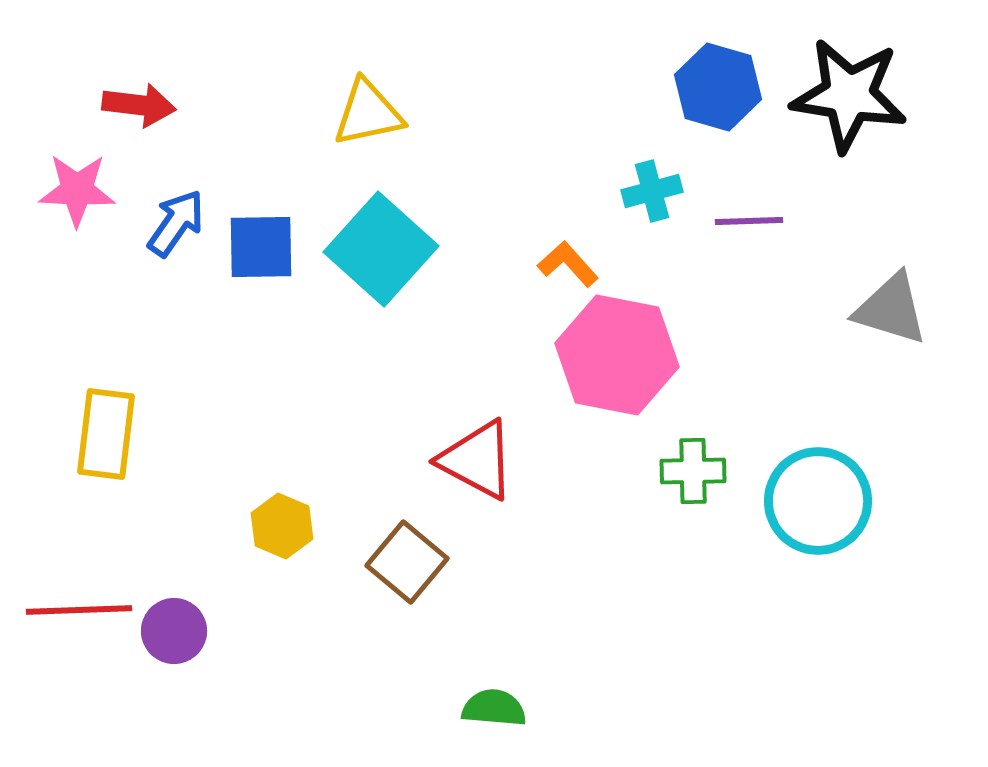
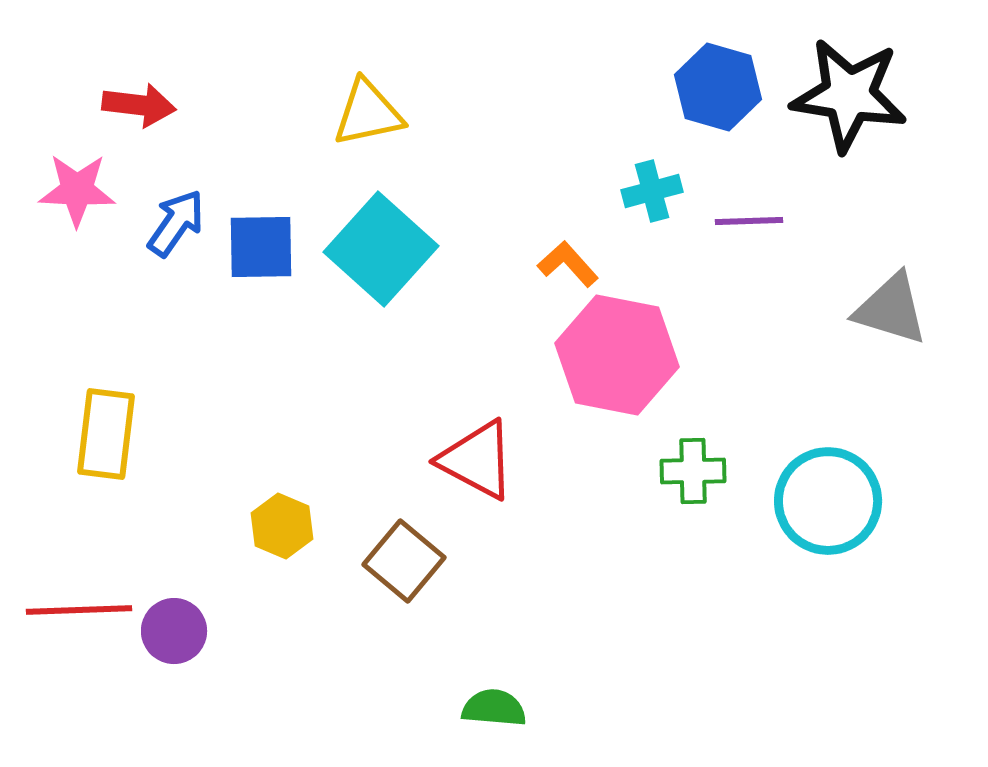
cyan circle: moved 10 px right
brown square: moved 3 px left, 1 px up
